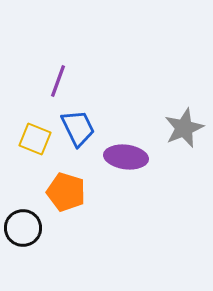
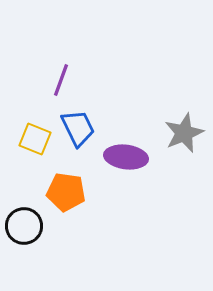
purple line: moved 3 px right, 1 px up
gray star: moved 5 px down
orange pentagon: rotated 9 degrees counterclockwise
black circle: moved 1 px right, 2 px up
